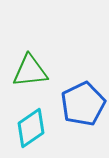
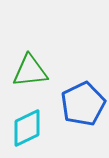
cyan diamond: moved 4 px left; rotated 9 degrees clockwise
